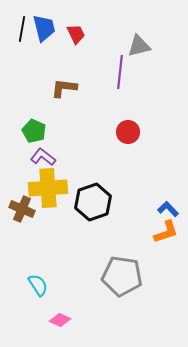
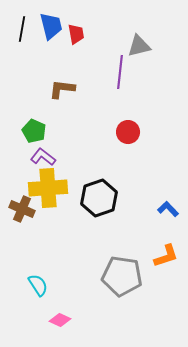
blue trapezoid: moved 7 px right, 2 px up
red trapezoid: rotated 15 degrees clockwise
brown L-shape: moved 2 px left, 1 px down
black hexagon: moved 6 px right, 4 px up
orange L-shape: moved 24 px down
